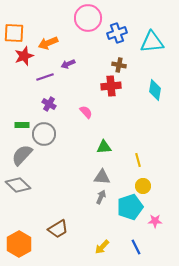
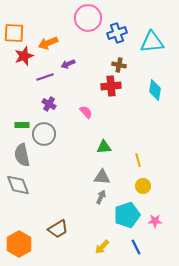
gray semicircle: rotated 55 degrees counterclockwise
gray diamond: rotated 25 degrees clockwise
cyan pentagon: moved 3 px left, 8 px down
